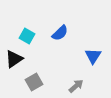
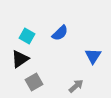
black triangle: moved 6 px right
